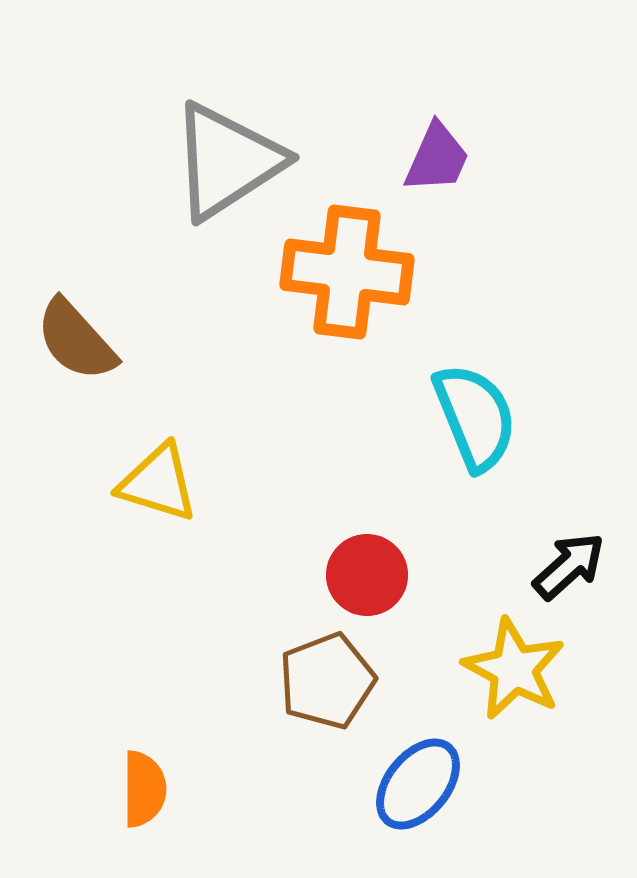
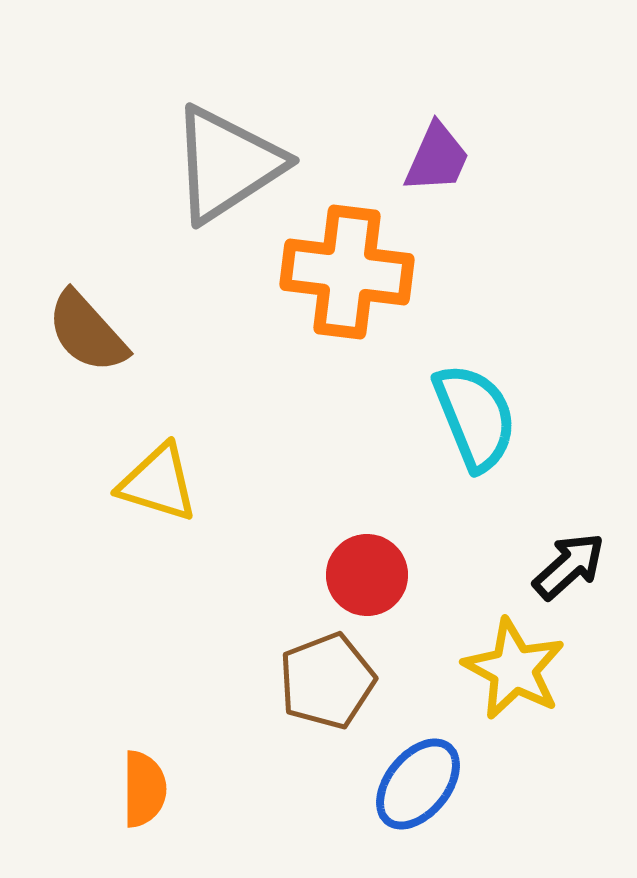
gray triangle: moved 3 px down
brown semicircle: moved 11 px right, 8 px up
